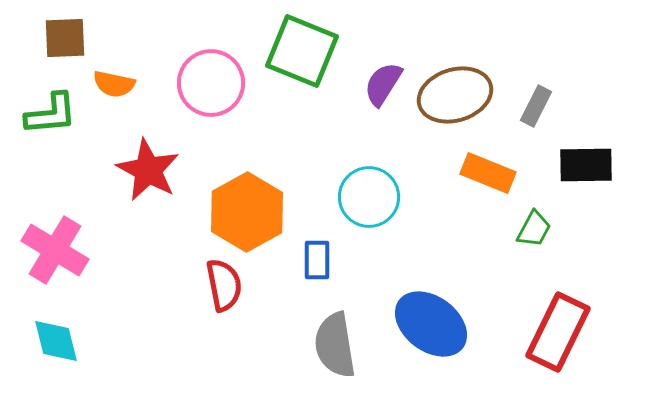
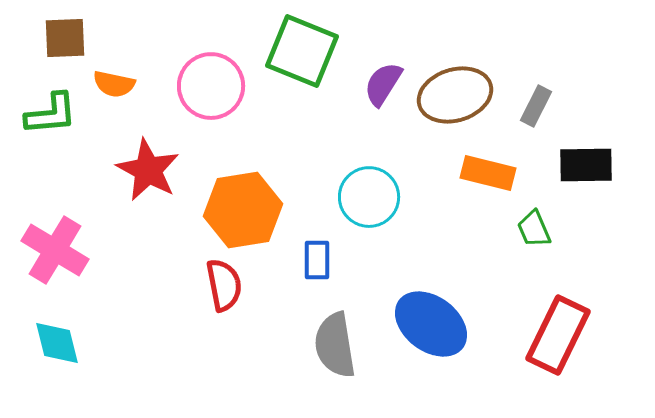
pink circle: moved 3 px down
orange rectangle: rotated 8 degrees counterclockwise
orange hexagon: moved 4 px left, 2 px up; rotated 20 degrees clockwise
green trapezoid: rotated 129 degrees clockwise
red rectangle: moved 3 px down
cyan diamond: moved 1 px right, 2 px down
